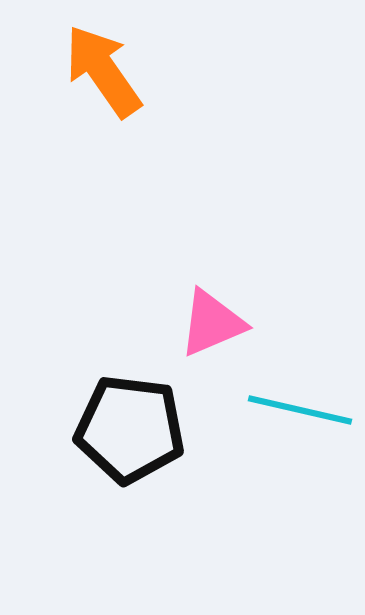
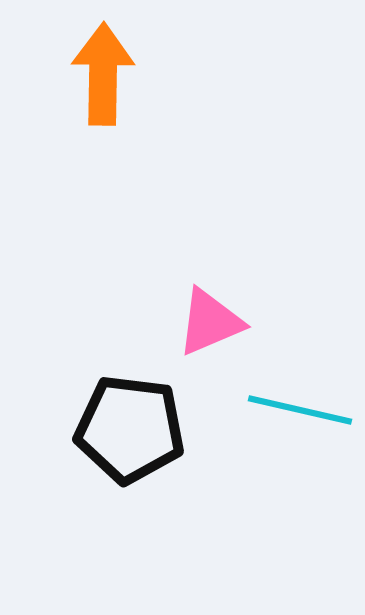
orange arrow: moved 3 px down; rotated 36 degrees clockwise
pink triangle: moved 2 px left, 1 px up
